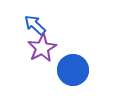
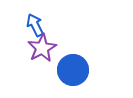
blue arrow: rotated 20 degrees clockwise
